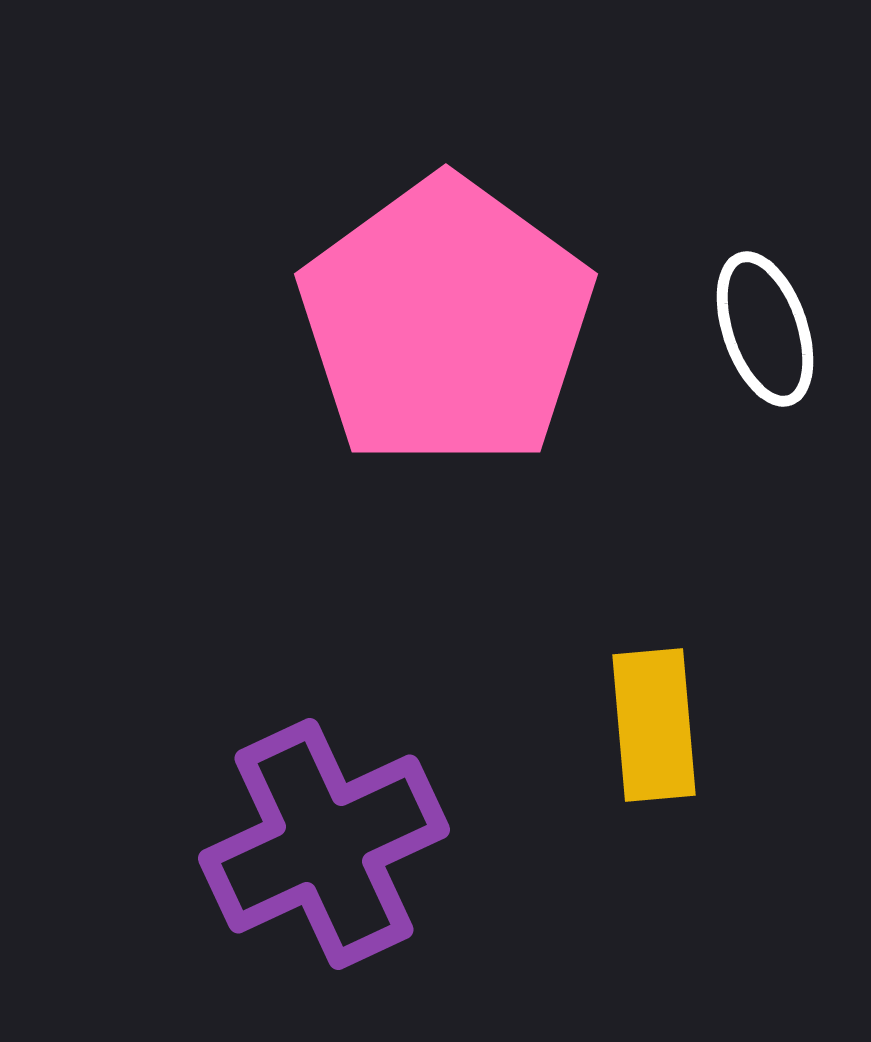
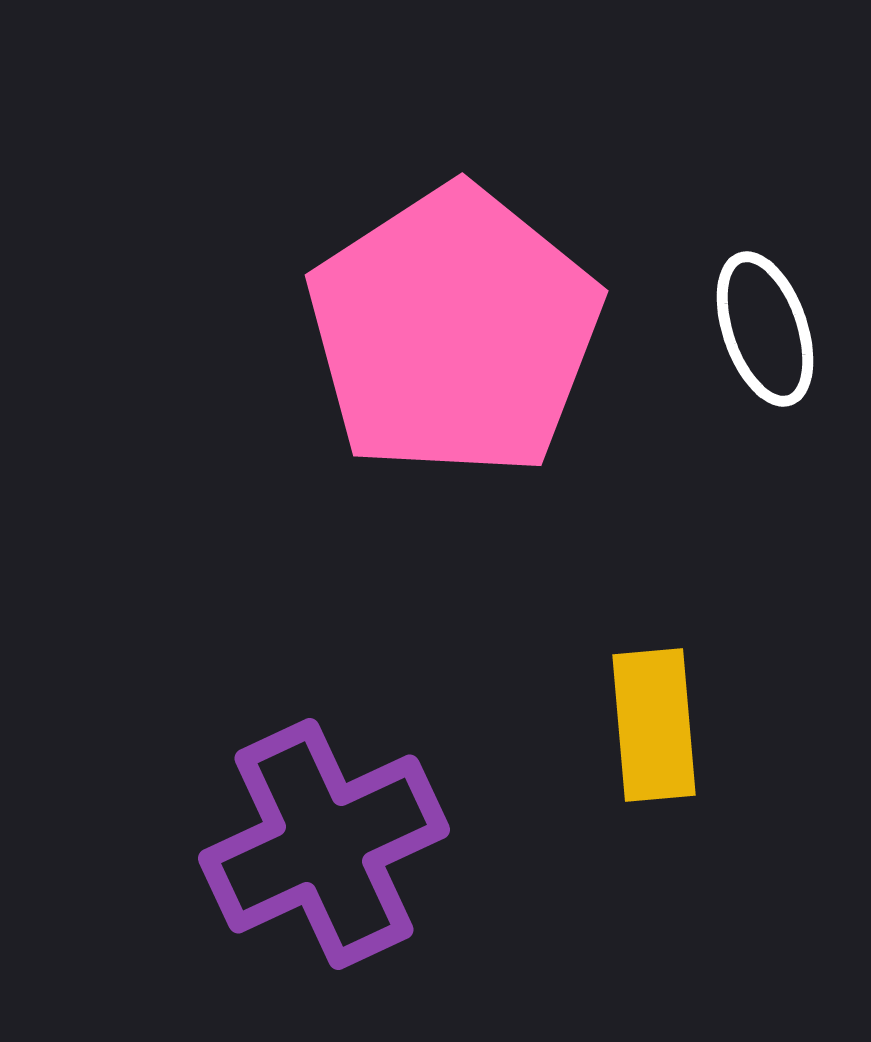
pink pentagon: moved 8 px right, 9 px down; rotated 3 degrees clockwise
